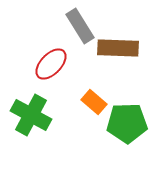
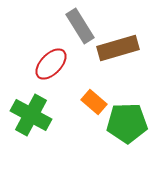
brown rectangle: rotated 18 degrees counterclockwise
